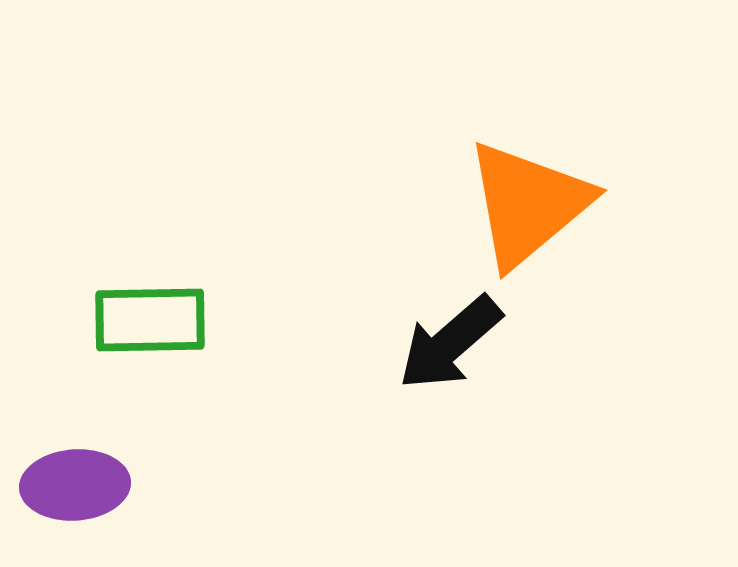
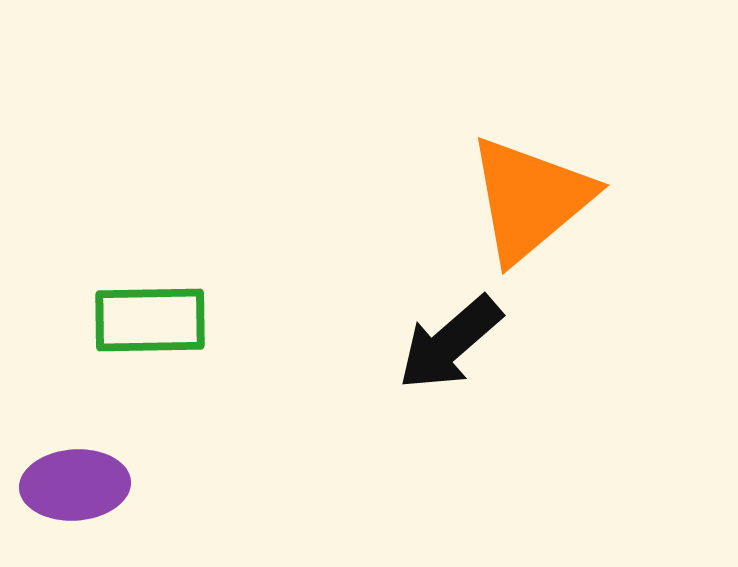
orange triangle: moved 2 px right, 5 px up
